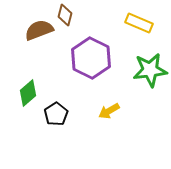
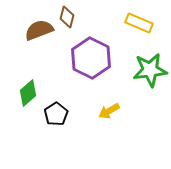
brown diamond: moved 2 px right, 2 px down
